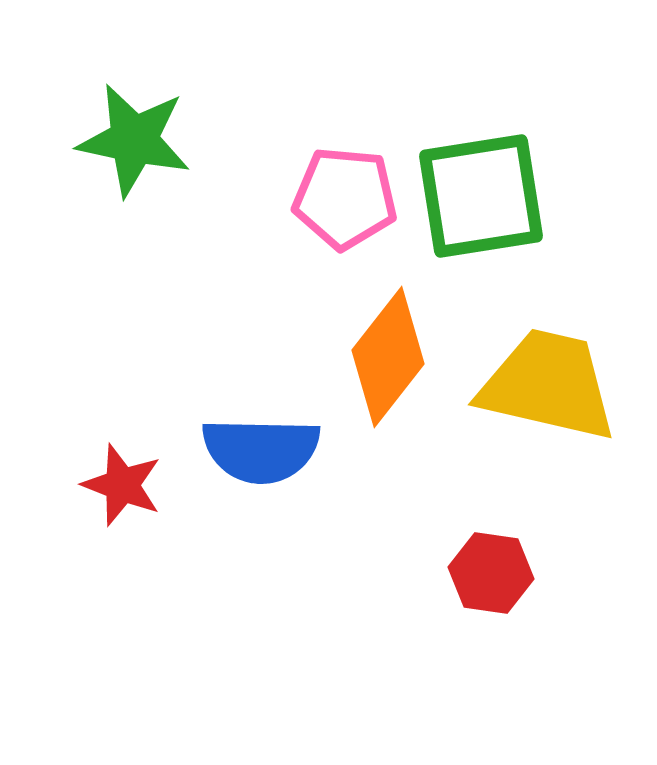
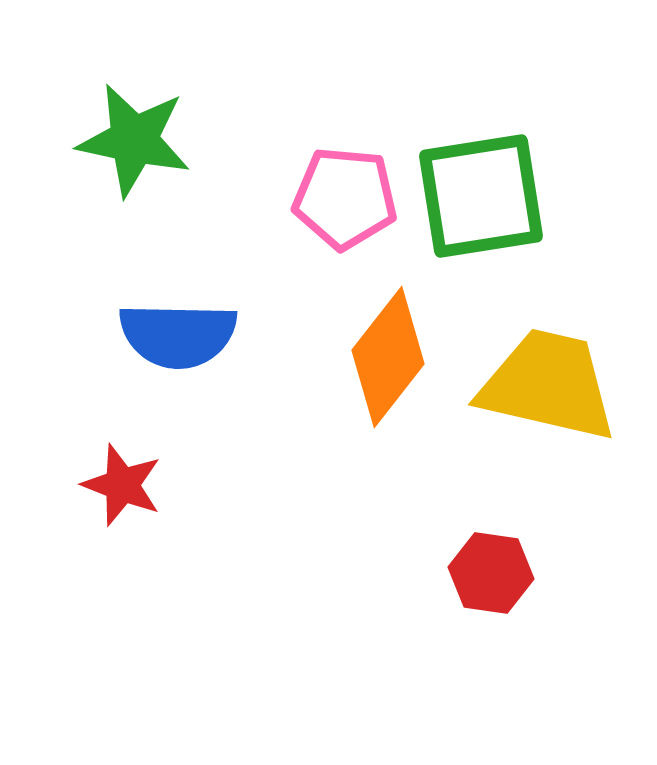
blue semicircle: moved 83 px left, 115 px up
